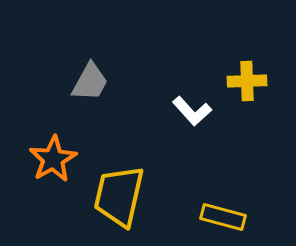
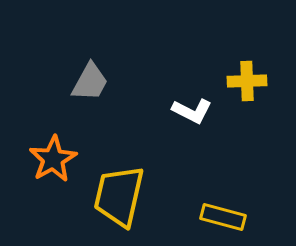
white L-shape: rotated 21 degrees counterclockwise
